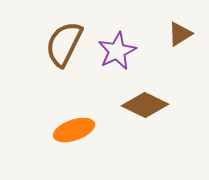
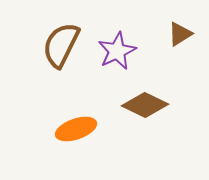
brown semicircle: moved 3 px left, 1 px down
orange ellipse: moved 2 px right, 1 px up
